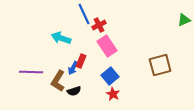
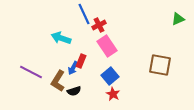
green triangle: moved 6 px left, 1 px up
brown square: rotated 25 degrees clockwise
purple line: rotated 25 degrees clockwise
